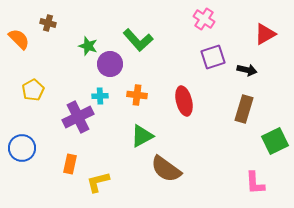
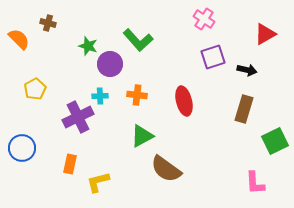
yellow pentagon: moved 2 px right, 1 px up
